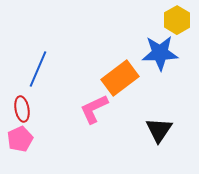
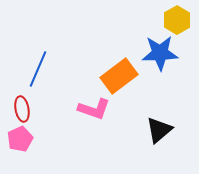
orange rectangle: moved 1 px left, 2 px up
pink L-shape: rotated 136 degrees counterclockwise
black triangle: rotated 16 degrees clockwise
